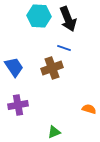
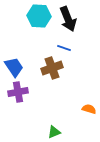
purple cross: moved 13 px up
